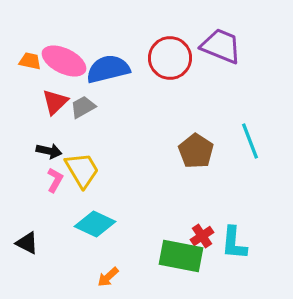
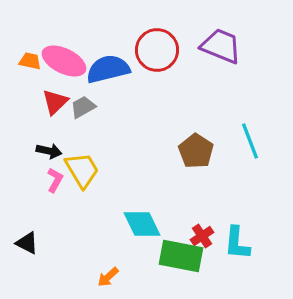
red circle: moved 13 px left, 8 px up
cyan diamond: moved 47 px right; rotated 39 degrees clockwise
cyan L-shape: moved 3 px right
